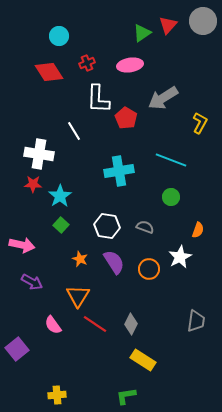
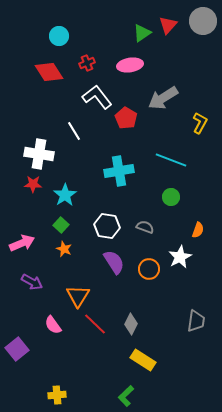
white L-shape: moved 1 px left, 2 px up; rotated 140 degrees clockwise
cyan star: moved 5 px right, 1 px up
pink arrow: moved 2 px up; rotated 35 degrees counterclockwise
orange star: moved 16 px left, 10 px up
red line: rotated 10 degrees clockwise
green L-shape: rotated 35 degrees counterclockwise
